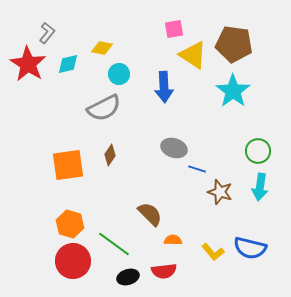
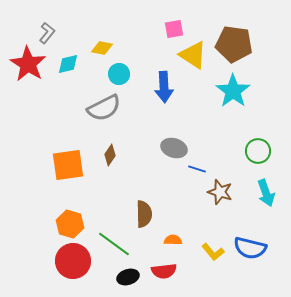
cyan arrow: moved 6 px right, 6 px down; rotated 28 degrees counterclockwise
brown semicircle: moved 6 px left; rotated 44 degrees clockwise
